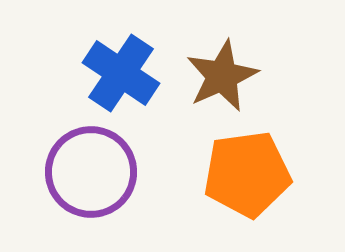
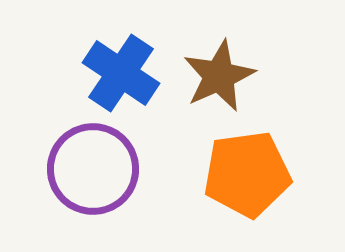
brown star: moved 3 px left
purple circle: moved 2 px right, 3 px up
